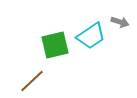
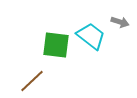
cyan trapezoid: rotated 108 degrees counterclockwise
green square: moved 1 px right; rotated 20 degrees clockwise
